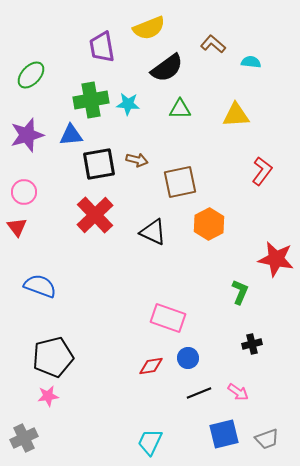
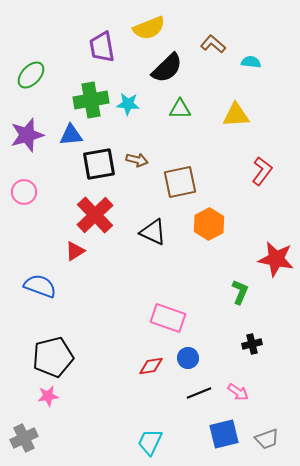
black semicircle: rotated 8 degrees counterclockwise
red triangle: moved 58 px right, 24 px down; rotated 35 degrees clockwise
